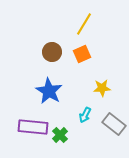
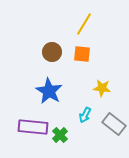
orange square: rotated 30 degrees clockwise
yellow star: rotated 12 degrees clockwise
